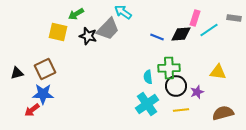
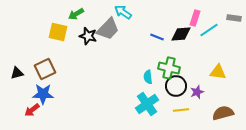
green cross: rotated 15 degrees clockwise
